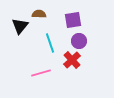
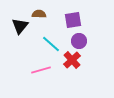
cyan line: moved 1 px right, 1 px down; rotated 30 degrees counterclockwise
pink line: moved 3 px up
